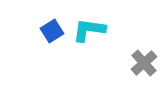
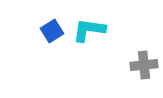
gray cross: moved 2 px down; rotated 36 degrees clockwise
